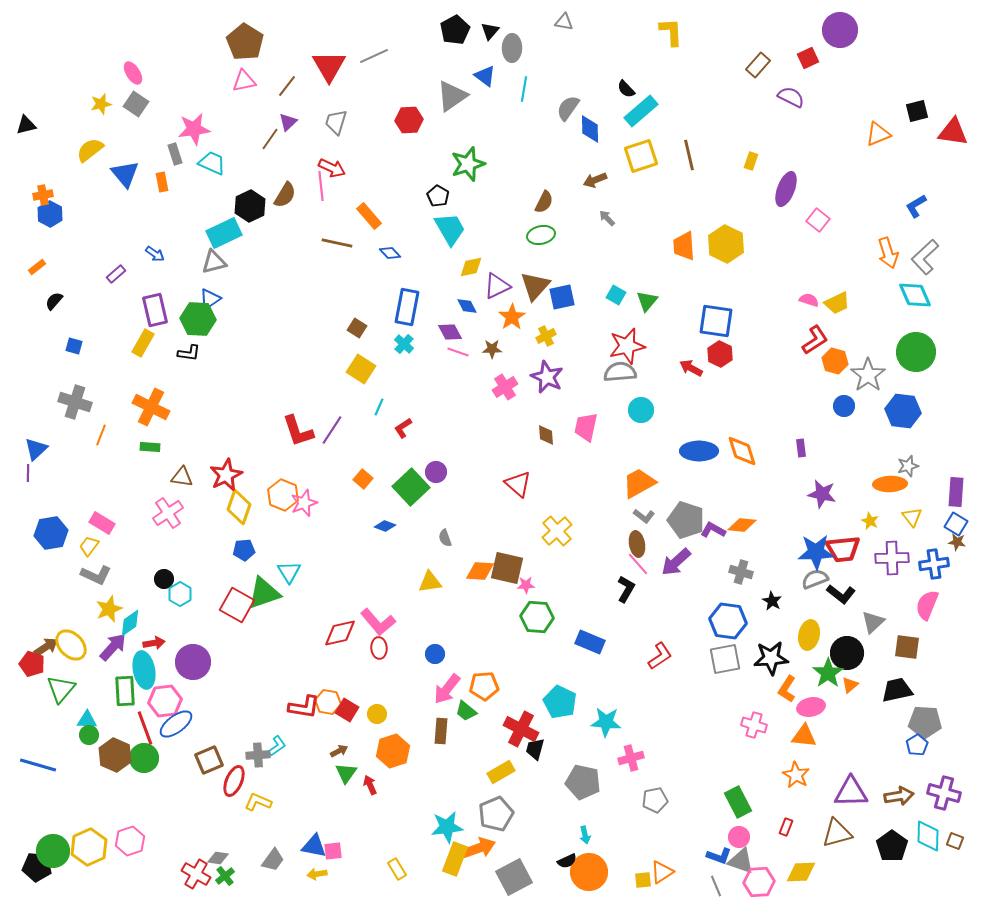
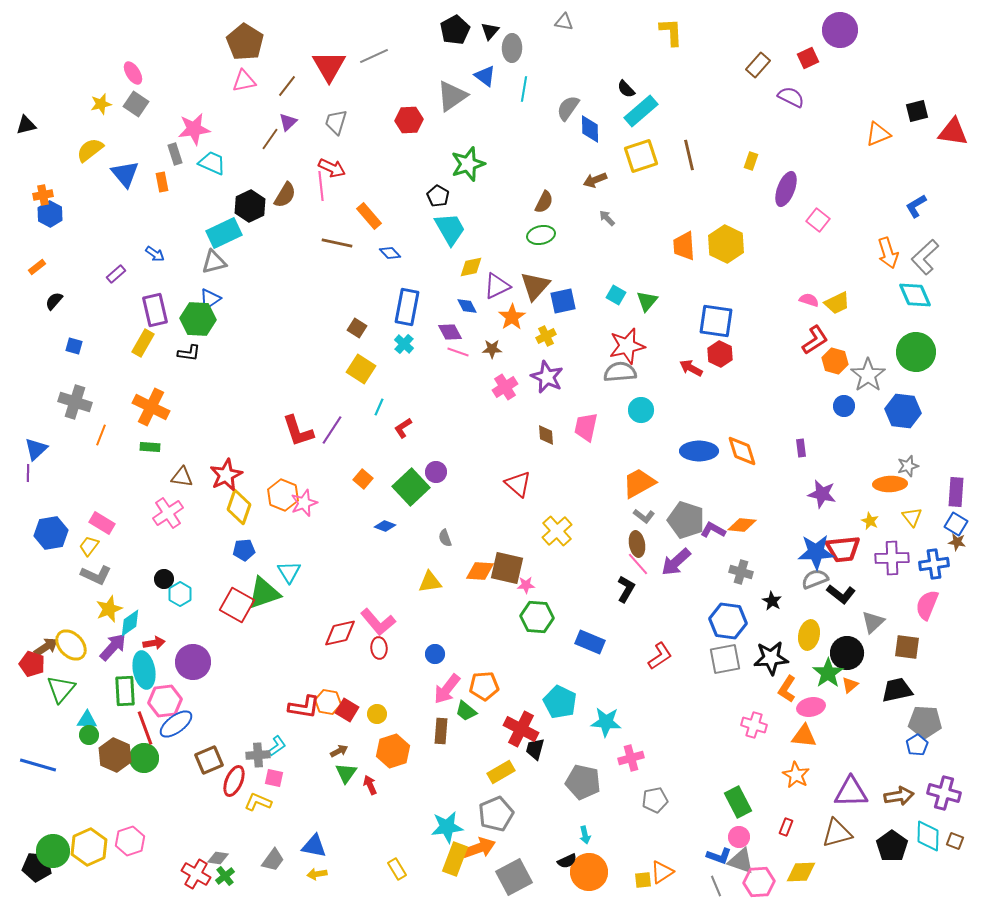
blue square at (562, 297): moved 1 px right, 4 px down
pink square at (333, 851): moved 59 px left, 73 px up; rotated 18 degrees clockwise
